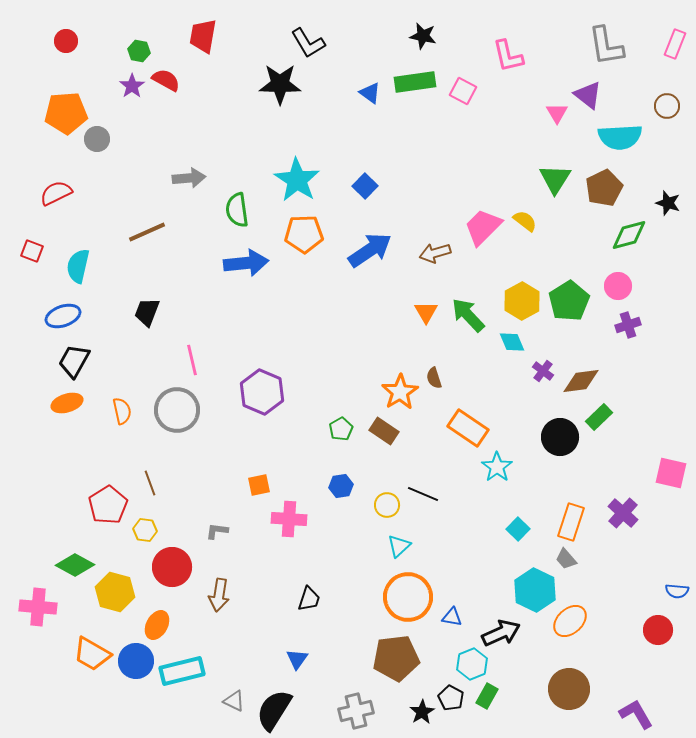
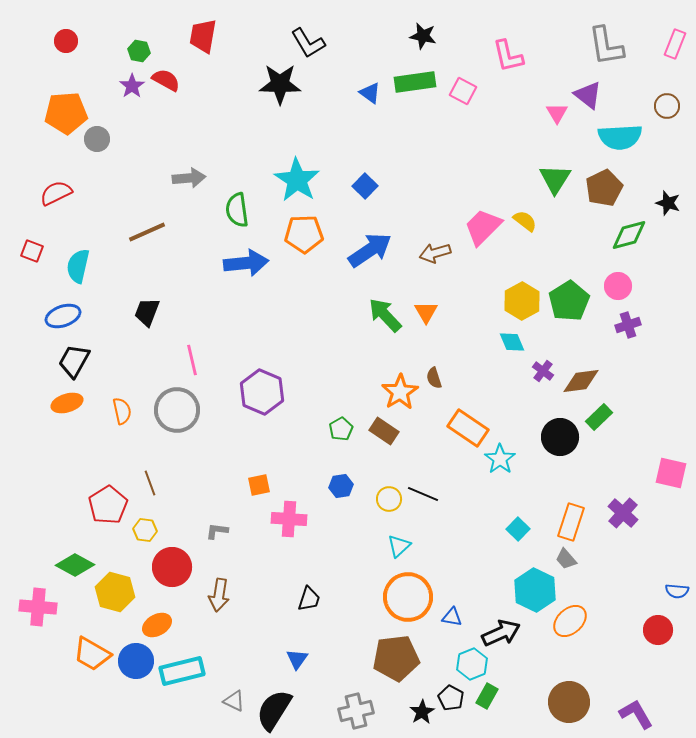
green arrow at (468, 315): moved 83 px left
cyan star at (497, 467): moved 3 px right, 8 px up
yellow circle at (387, 505): moved 2 px right, 6 px up
orange ellipse at (157, 625): rotated 32 degrees clockwise
brown circle at (569, 689): moved 13 px down
